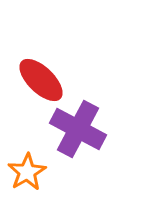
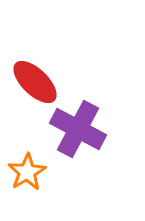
red ellipse: moved 6 px left, 2 px down
